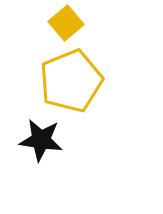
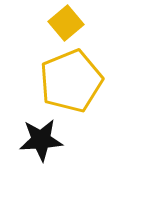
black star: rotated 12 degrees counterclockwise
